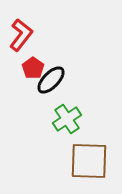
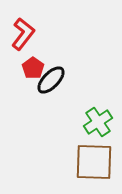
red L-shape: moved 2 px right, 1 px up
green cross: moved 31 px right, 3 px down
brown square: moved 5 px right, 1 px down
